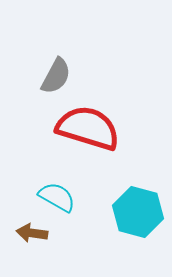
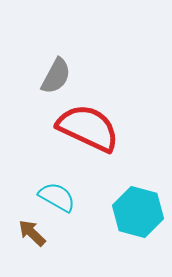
red semicircle: rotated 8 degrees clockwise
brown arrow: rotated 36 degrees clockwise
